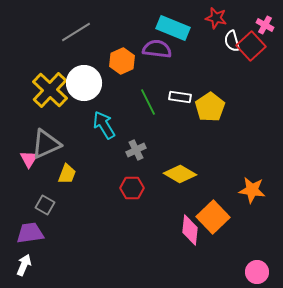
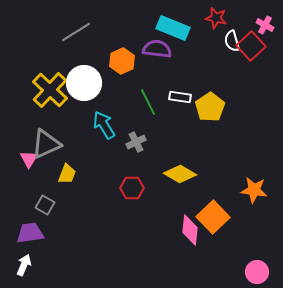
gray cross: moved 8 px up
orange star: moved 2 px right
